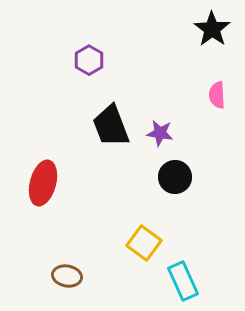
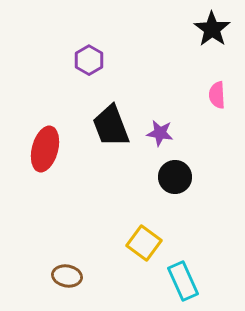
red ellipse: moved 2 px right, 34 px up
